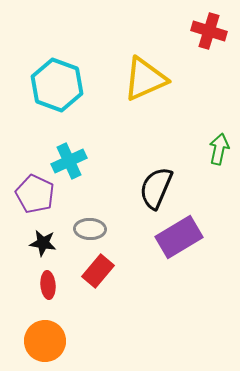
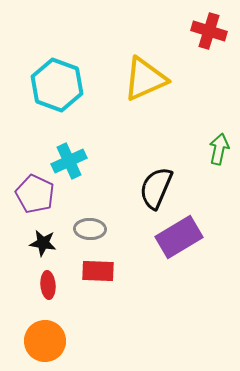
red rectangle: rotated 52 degrees clockwise
